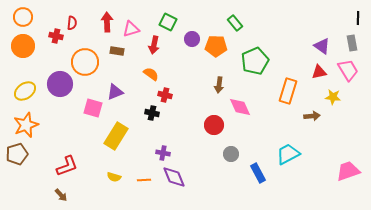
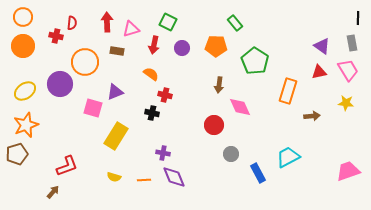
purple circle at (192, 39): moved 10 px left, 9 px down
green pentagon at (255, 61): rotated 16 degrees counterclockwise
yellow star at (333, 97): moved 13 px right, 6 px down
cyan trapezoid at (288, 154): moved 3 px down
brown arrow at (61, 195): moved 8 px left, 3 px up; rotated 96 degrees counterclockwise
